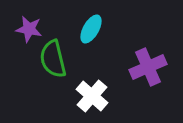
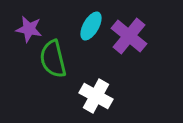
cyan ellipse: moved 3 px up
purple cross: moved 19 px left, 31 px up; rotated 27 degrees counterclockwise
white cross: moved 4 px right; rotated 12 degrees counterclockwise
